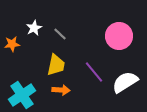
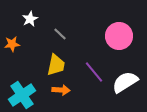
white star: moved 4 px left, 9 px up
